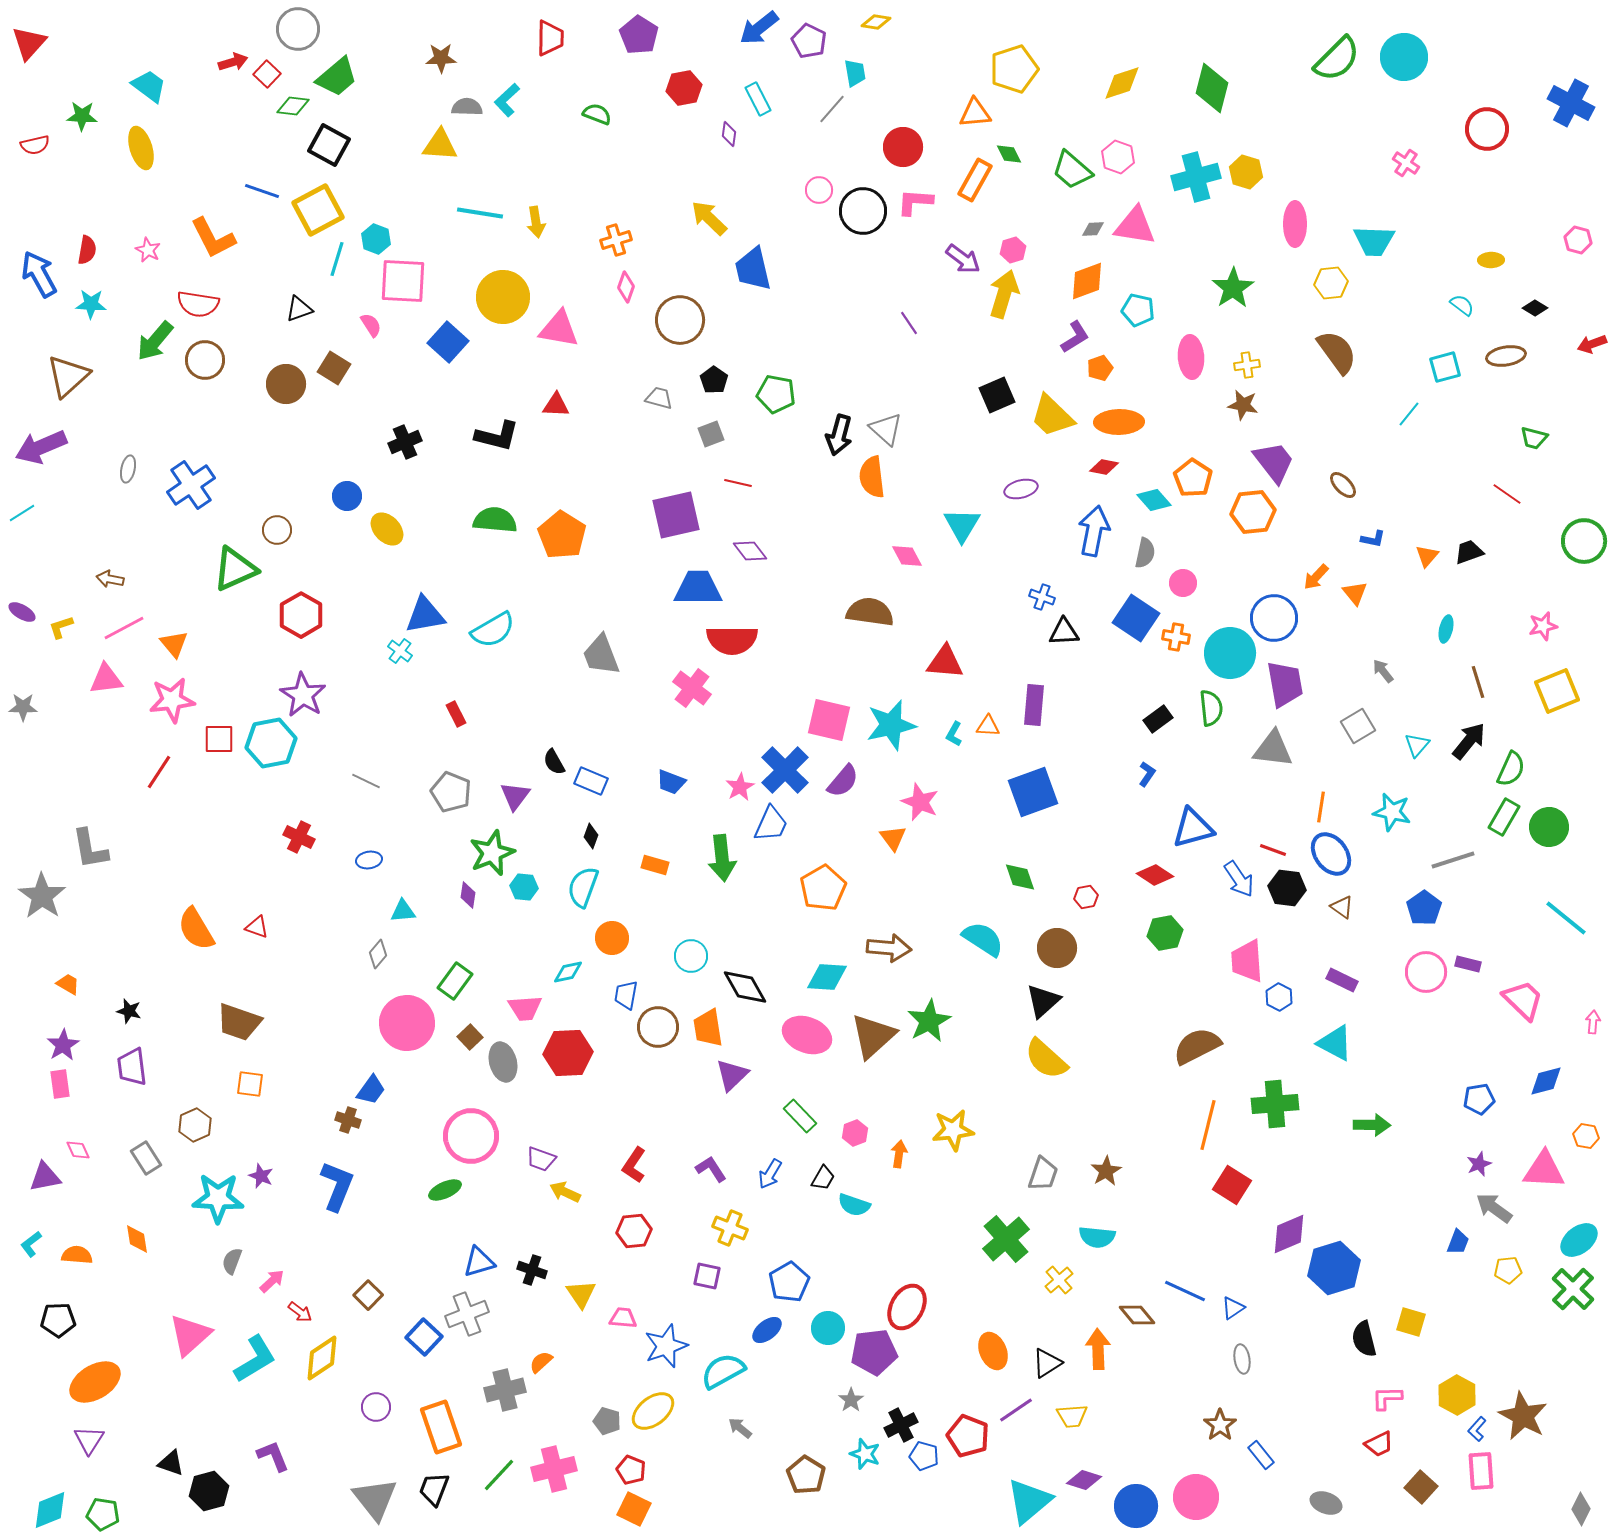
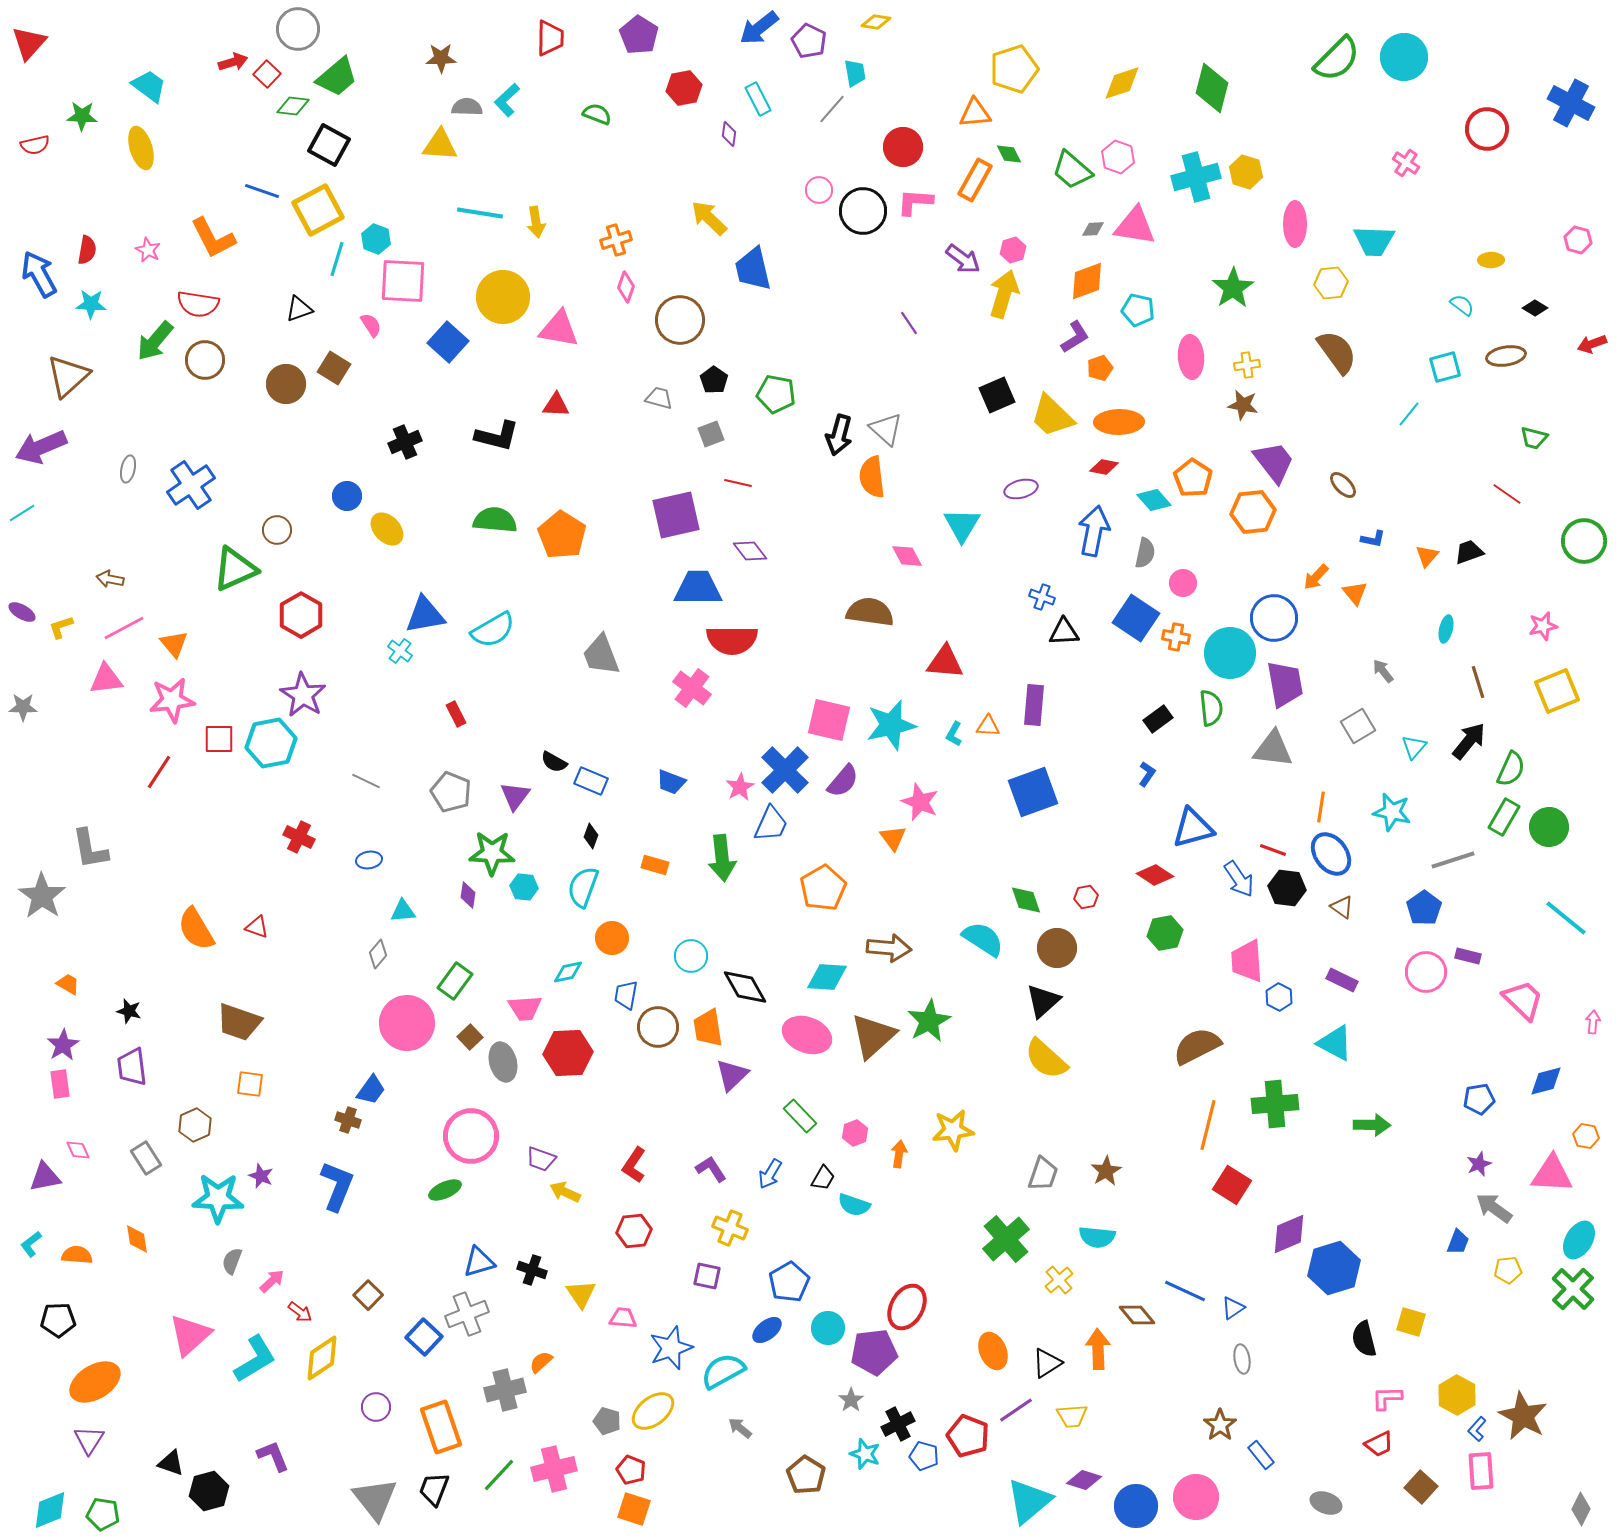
cyan triangle at (1417, 745): moved 3 px left, 2 px down
black semicircle at (554, 762): rotated 32 degrees counterclockwise
green star at (492, 853): rotated 24 degrees clockwise
green diamond at (1020, 877): moved 6 px right, 23 px down
purple rectangle at (1468, 964): moved 8 px up
pink triangle at (1544, 1170): moved 8 px right, 4 px down
cyan ellipse at (1579, 1240): rotated 21 degrees counterclockwise
blue star at (666, 1346): moved 5 px right, 2 px down
black cross at (901, 1425): moved 3 px left, 1 px up
orange square at (634, 1509): rotated 8 degrees counterclockwise
